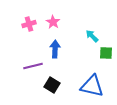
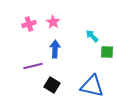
green square: moved 1 px right, 1 px up
